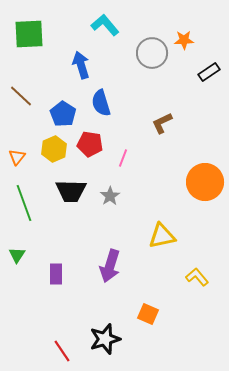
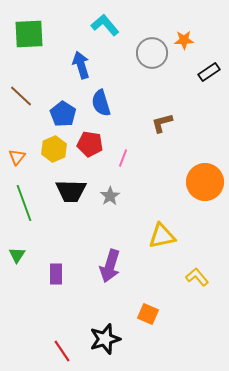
brown L-shape: rotated 10 degrees clockwise
